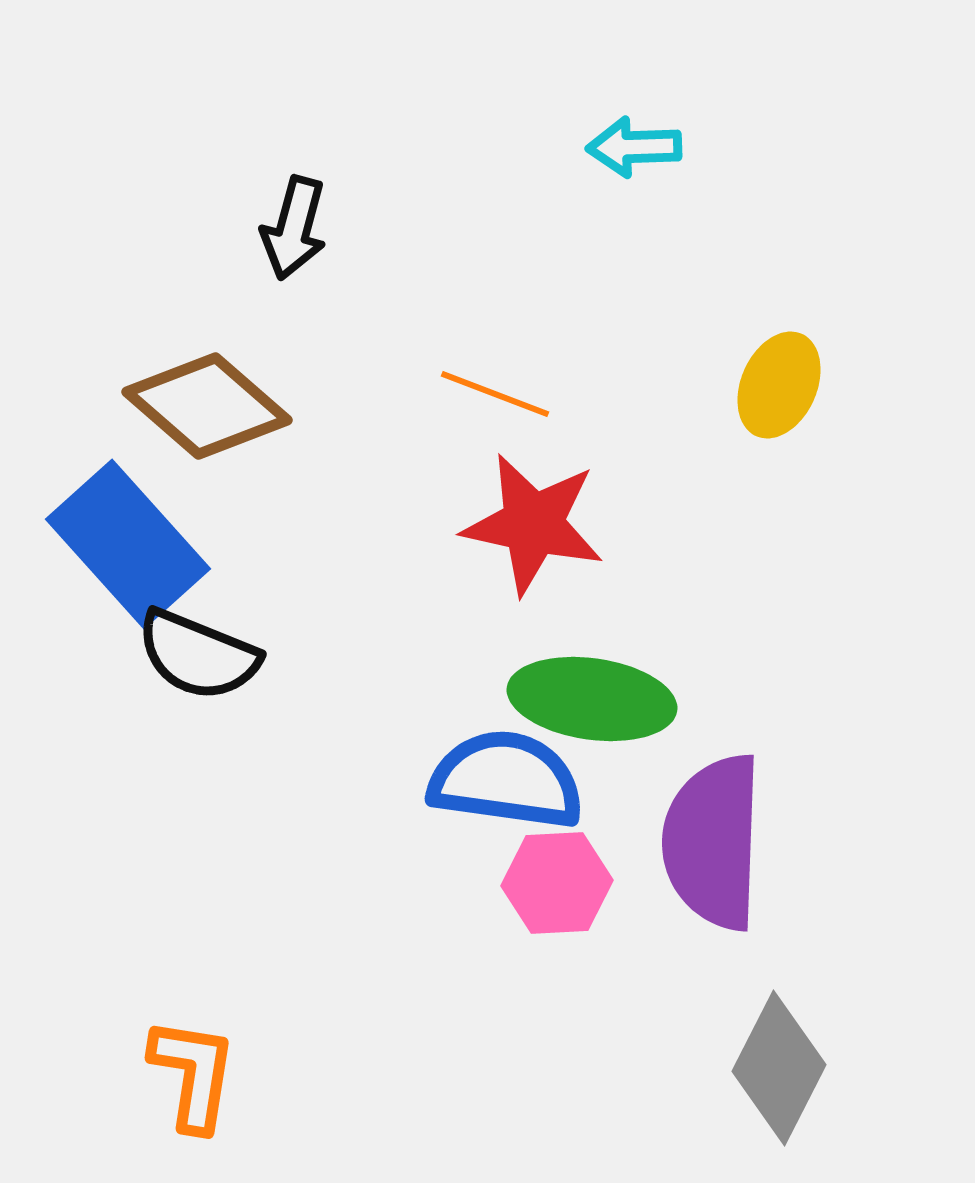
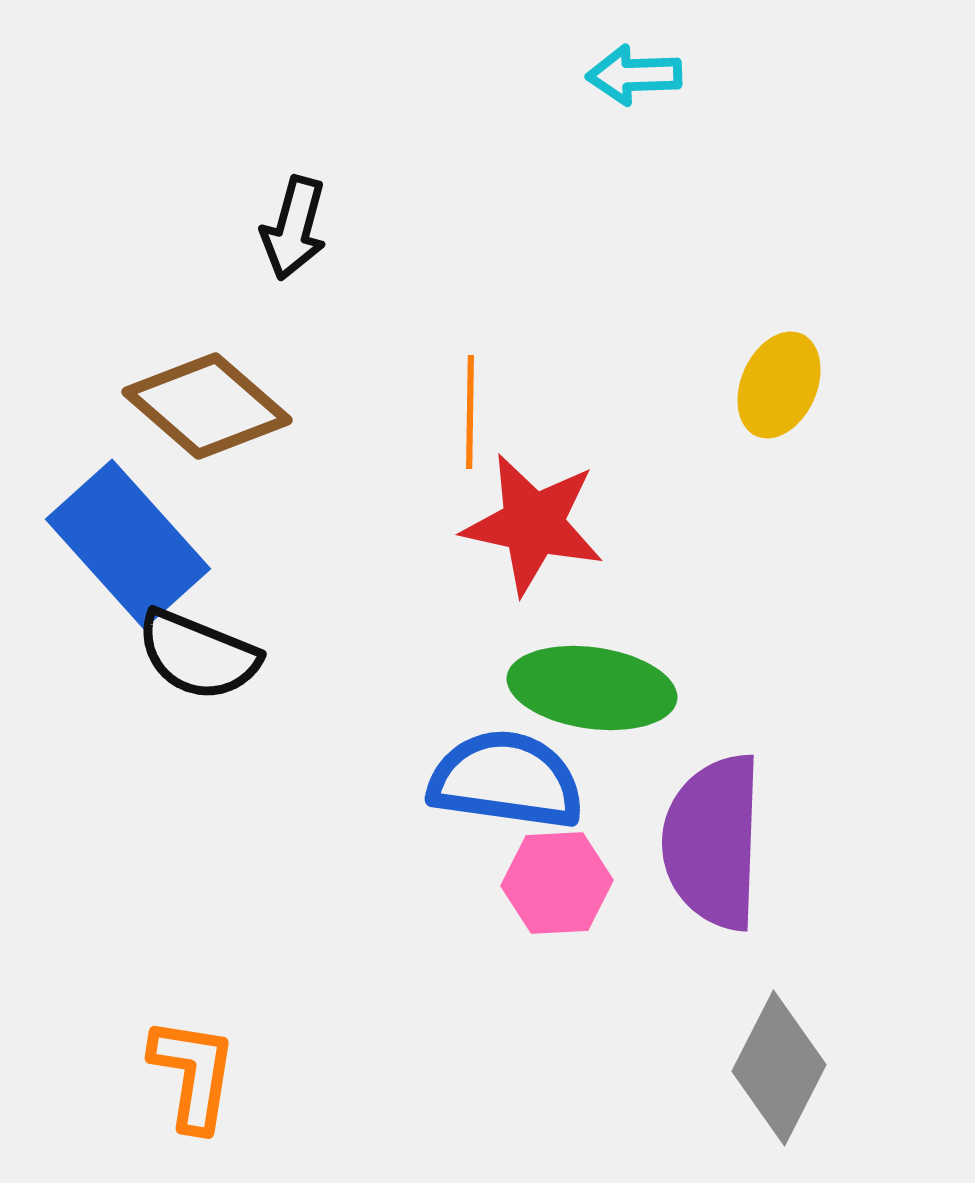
cyan arrow: moved 72 px up
orange line: moved 25 px left, 18 px down; rotated 70 degrees clockwise
green ellipse: moved 11 px up
